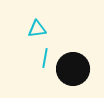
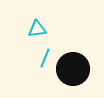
cyan line: rotated 12 degrees clockwise
